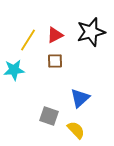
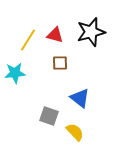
red triangle: rotated 42 degrees clockwise
brown square: moved 5 px right, 2 px down
cyan star: moved 1 px right, 3 px down
blue triangle: rotated 40 degrees counterclockwise
yellow semicircle: moved 1 px left, 2 px down
